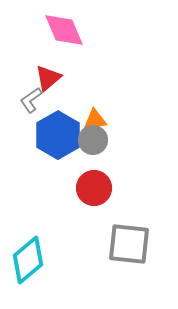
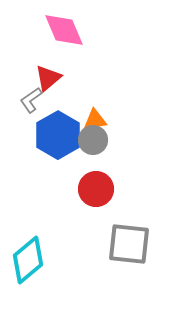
red circle: moved 2 px right, 1 px down
